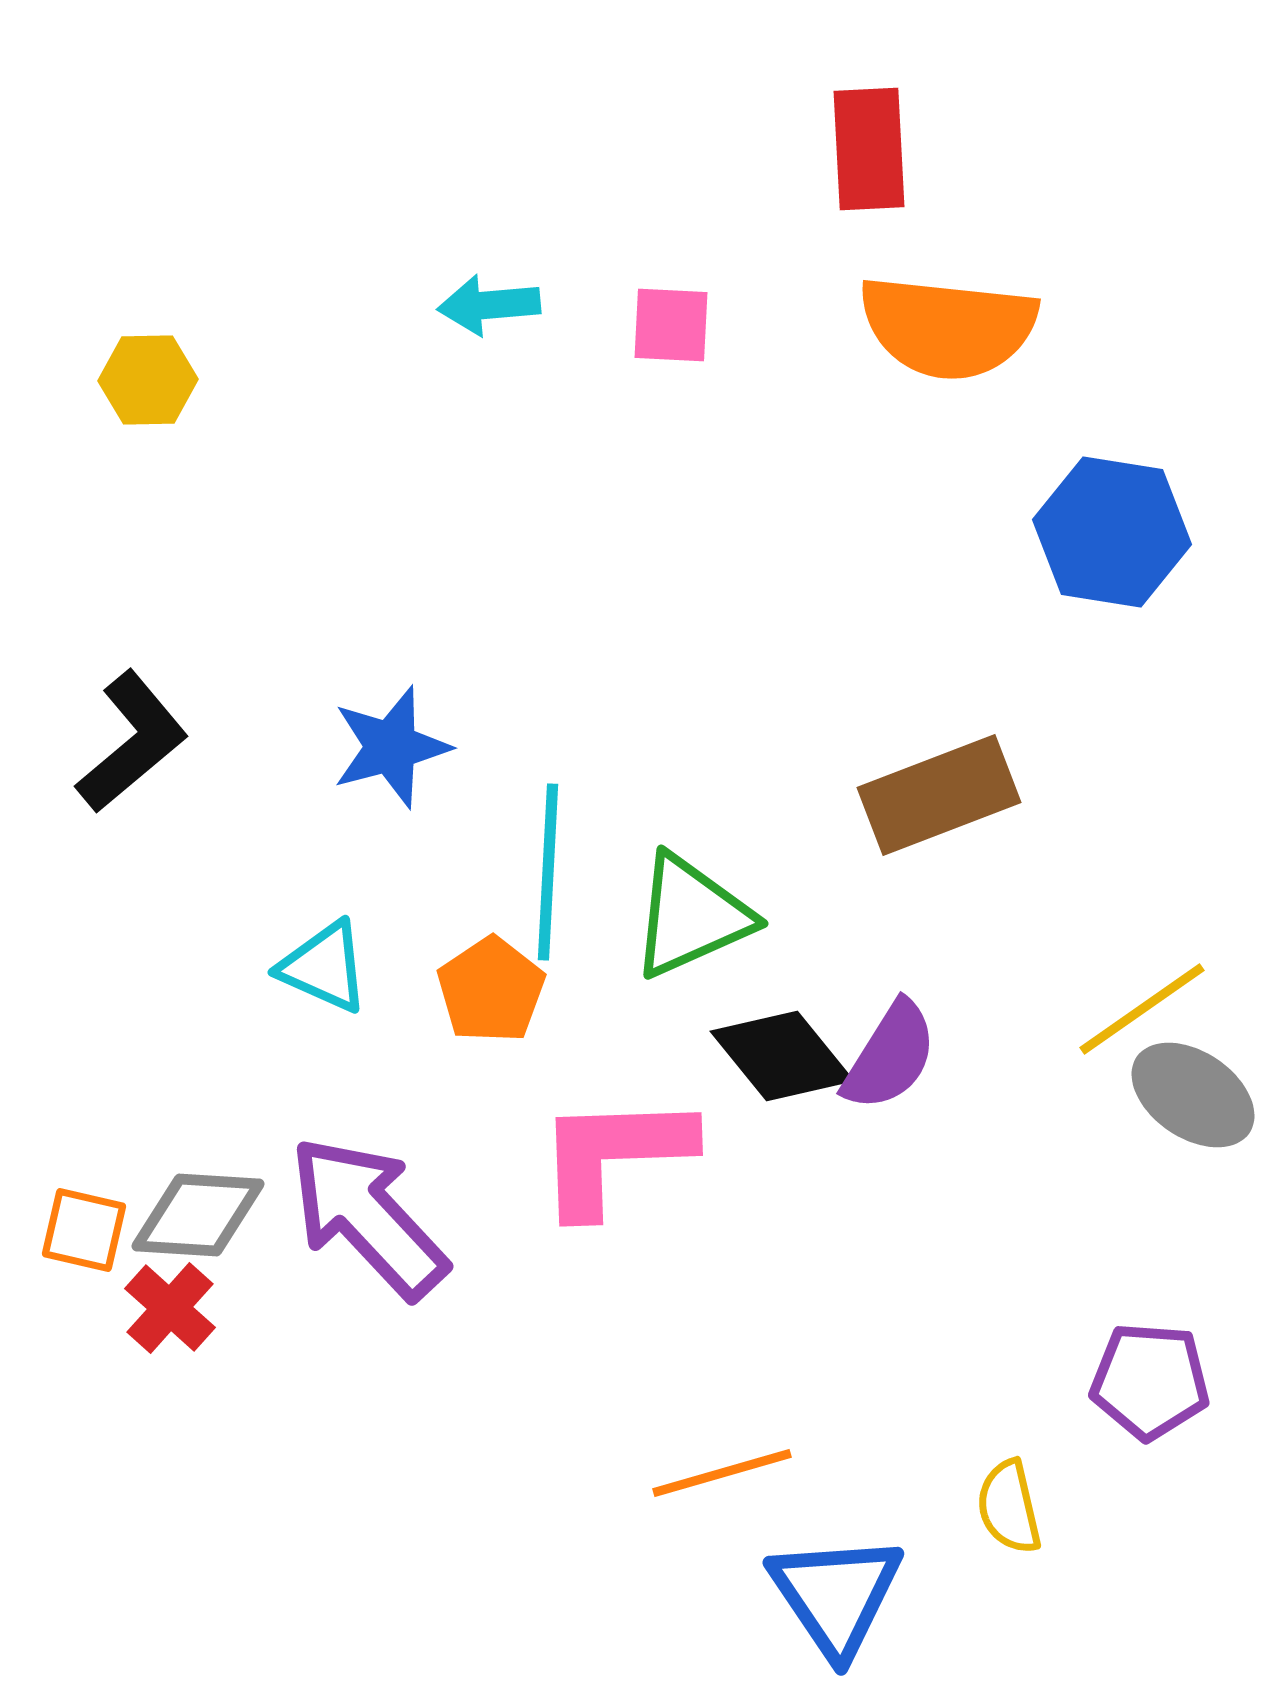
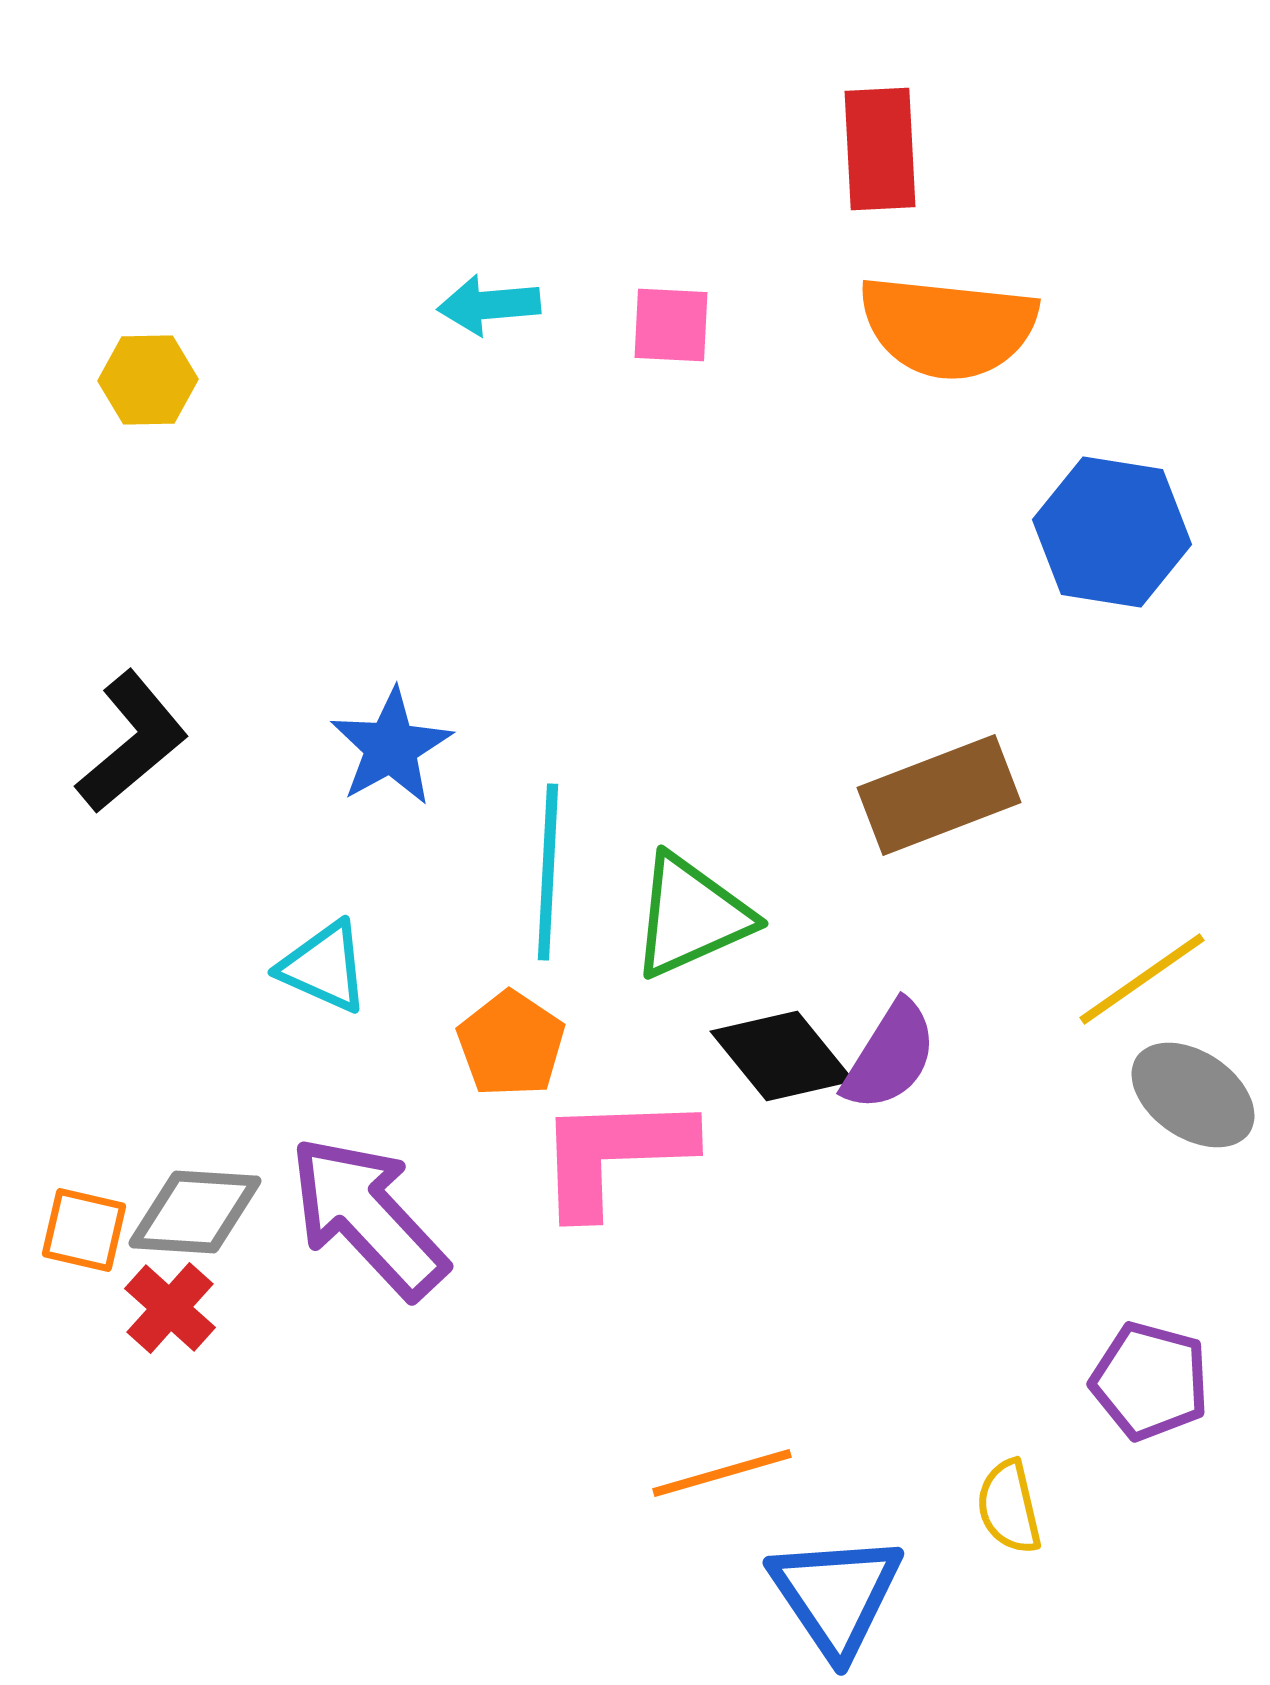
red rectangle: moved 11 px right
blue star: rotated 14 degrees counterclockwise
orange pentagon: moved 20 px right, 54 px down; rotated 4 degrees counterclockwise
yellow line: moved 30 px up
gray diamond: moved 3 px left, 3 px up
purple pentagon: rotated 11 degrees clockwise
